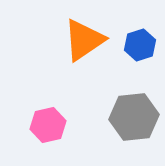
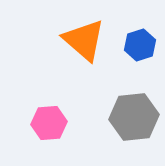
orange triangle: rotated 45 degrees counterclockwise
pink hexagon: moved 1 px right, 2 px up; rotated 8 degrees clockwise
